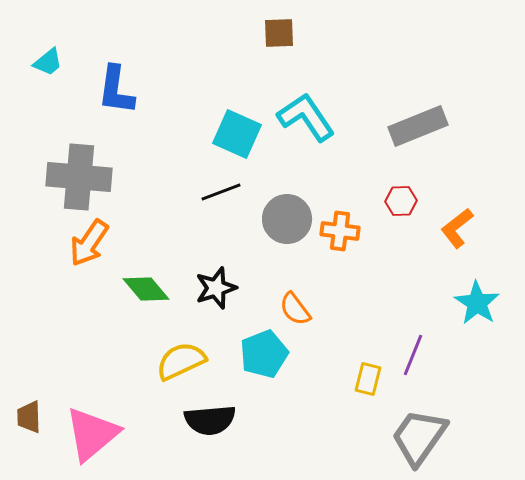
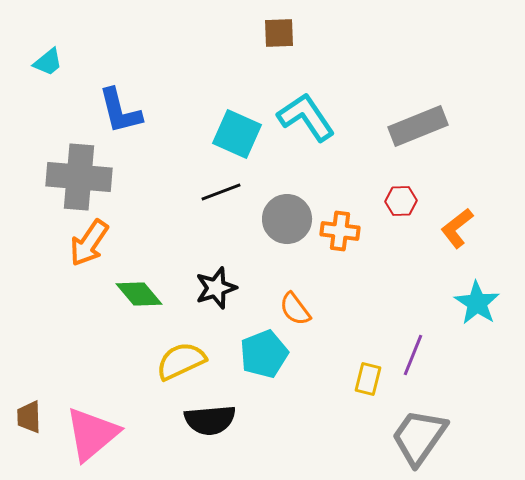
blue L-shape: moved 4 px right, 21 px down; rotated 22 degrees counterclockwise
green diamond: moved 7 px left, 5 px down
